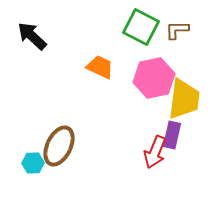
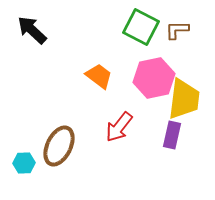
black arrow: moved 6 px up
orange trapezoid: moved 1 px left, 9 px down; rotated 12 degrees clockwise
red arrow: moved 36 px left, 25 px up; rotated 16 degrees clockwise
cyan hexagon: moved 9 px left
